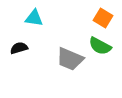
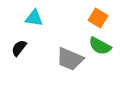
orange square: moved 5 px left
black semicircle: rotated 36 degrees counterclockwise
